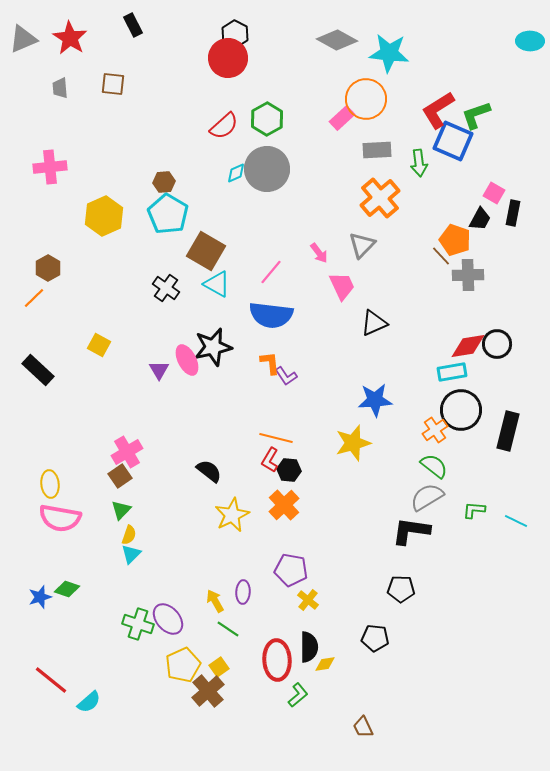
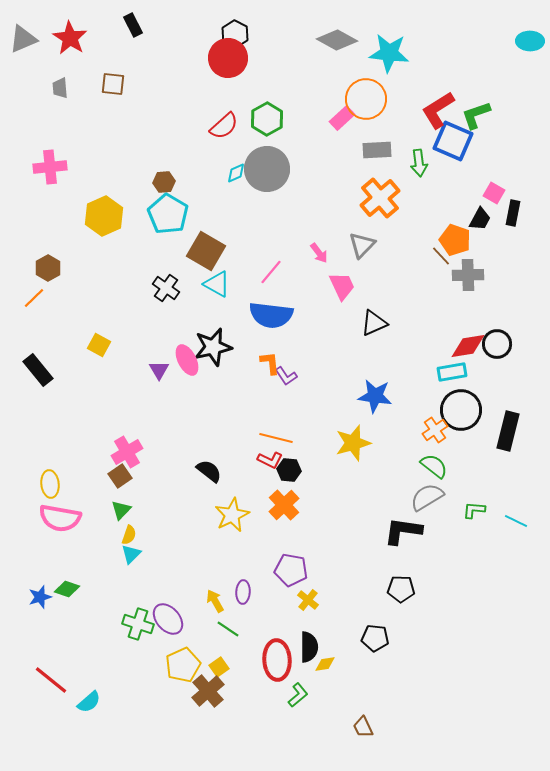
black rectangle at (38, 370): rotated 8 degrees clockwise
blue star at (375, 400): moved 4 px up; rotated 12 degrees clockwise
red L-shape at (270, 460): rotated 95 degrees counterclockwise
black L-shape at (411, 531): moved 8 px left
